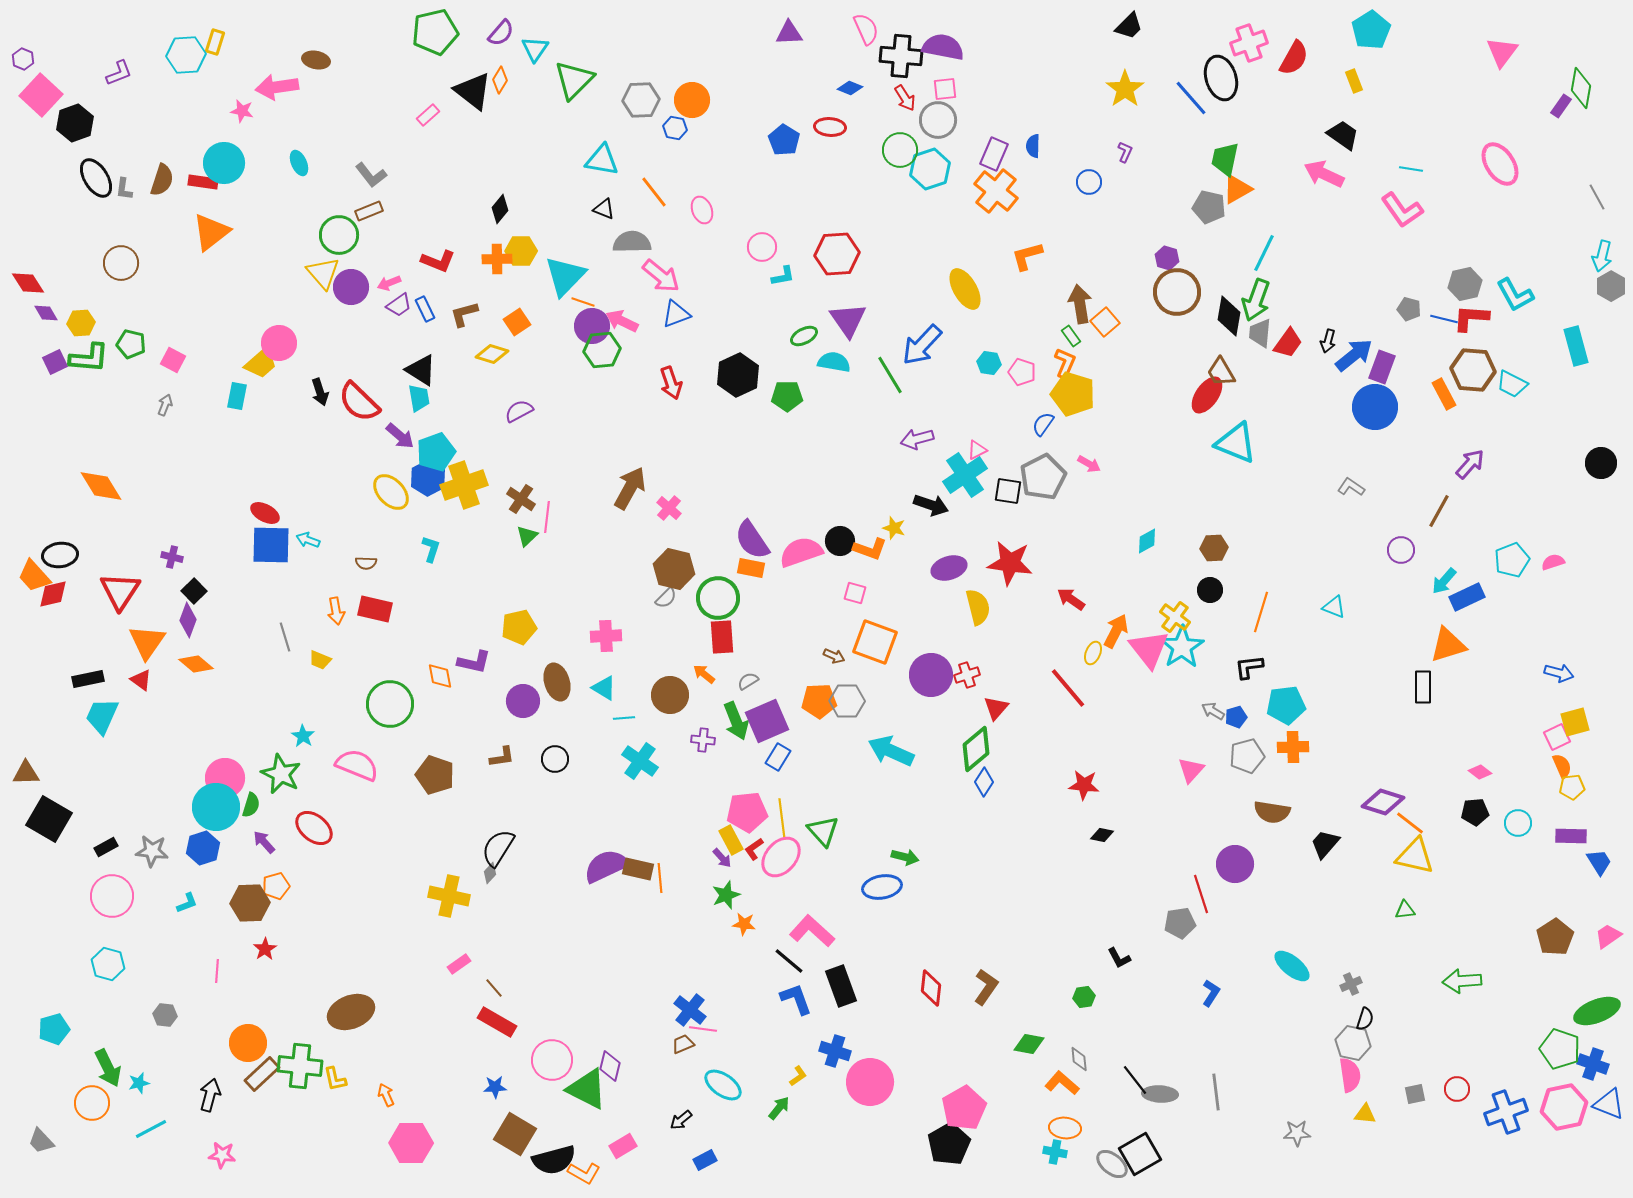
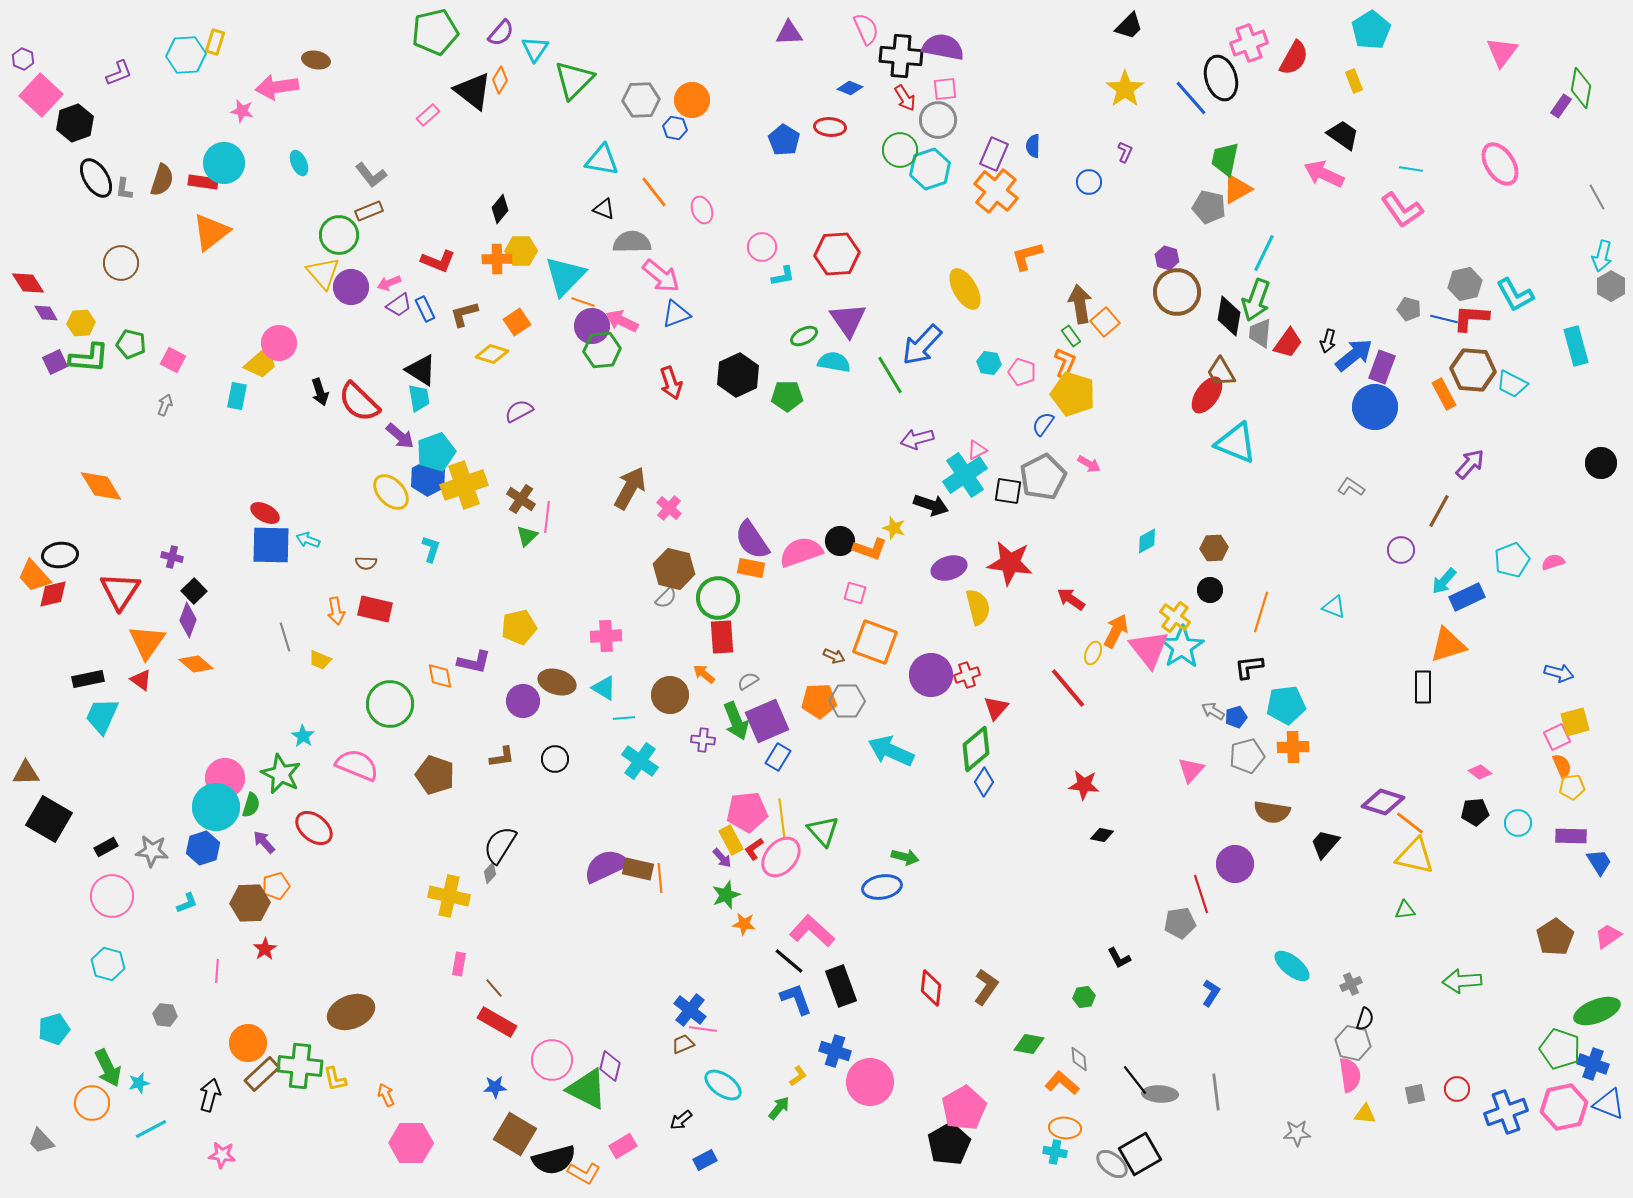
brown ellipse at (557, 682): rotated 57 degrees counterclockwise
black semicircle at (498, 848): moved 2 px right, 3 px up
pink rectangle at (459, 964): rotated 45 degrees counterclockwise
